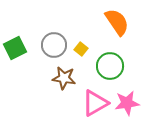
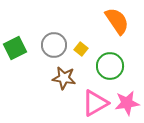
orange semicircle: moved 1 px up
